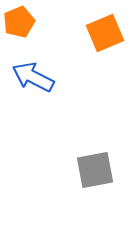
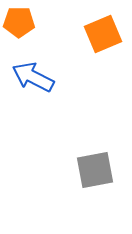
orange pentagon: rotated 24 degrees clockwise
orange square: moved 2 px left, 1 px down
